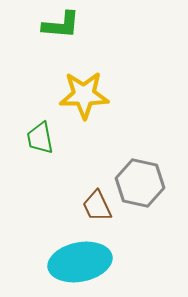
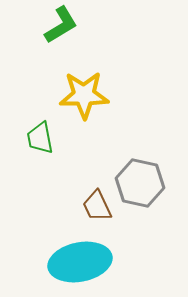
green L-shape: rotated 36 degrees counterclockwise
